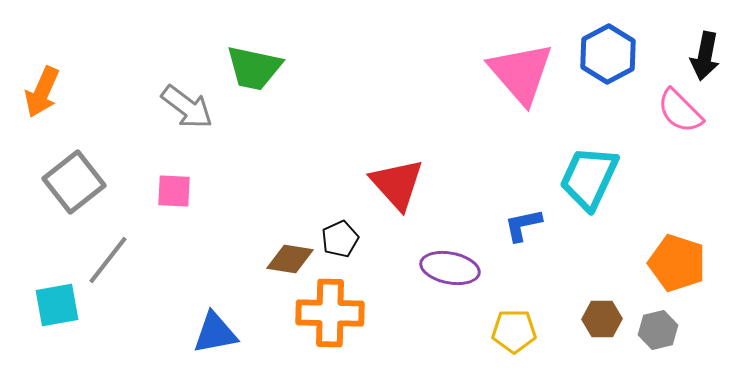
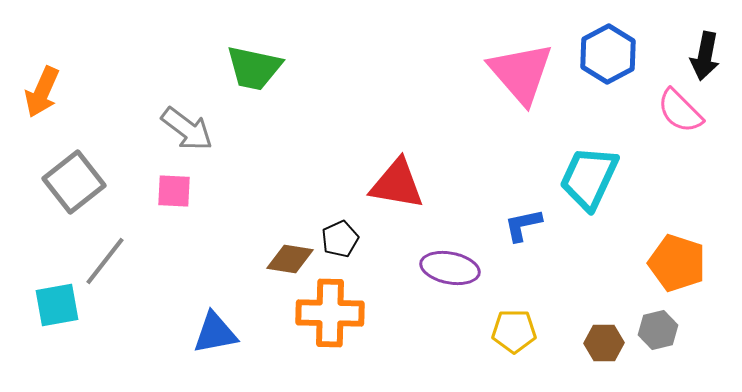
gray arrow: moved 22 px down
red triangle: rotated 38 degrees counterclockwise
gray line: moved 3 px left, 1 px down
brown hexagon: moved 2 px right, 24 px down
